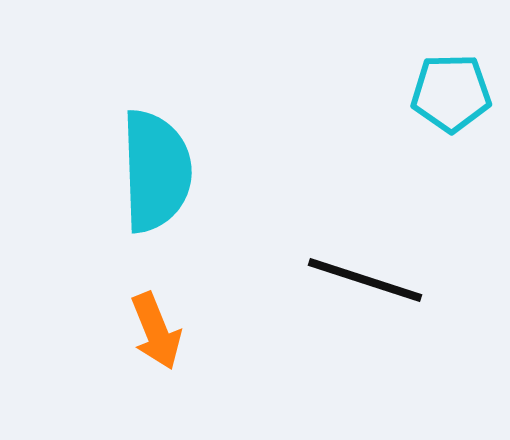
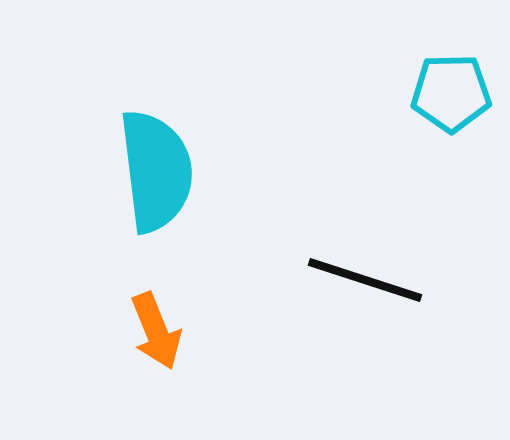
cyan semicircle: rotated 5 degrees counterclockwise
